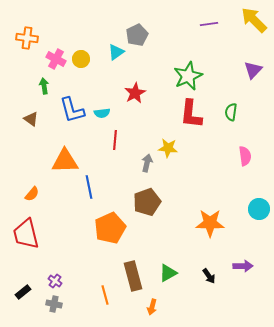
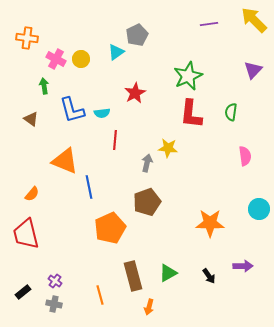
orange triangle: rotated 24 degrees clockwise
orange line: moved 5 px left
orange arrow: moved 3 px left
